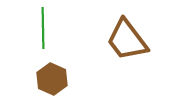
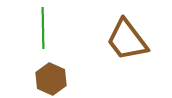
brown hexagon: moved 1 px left
